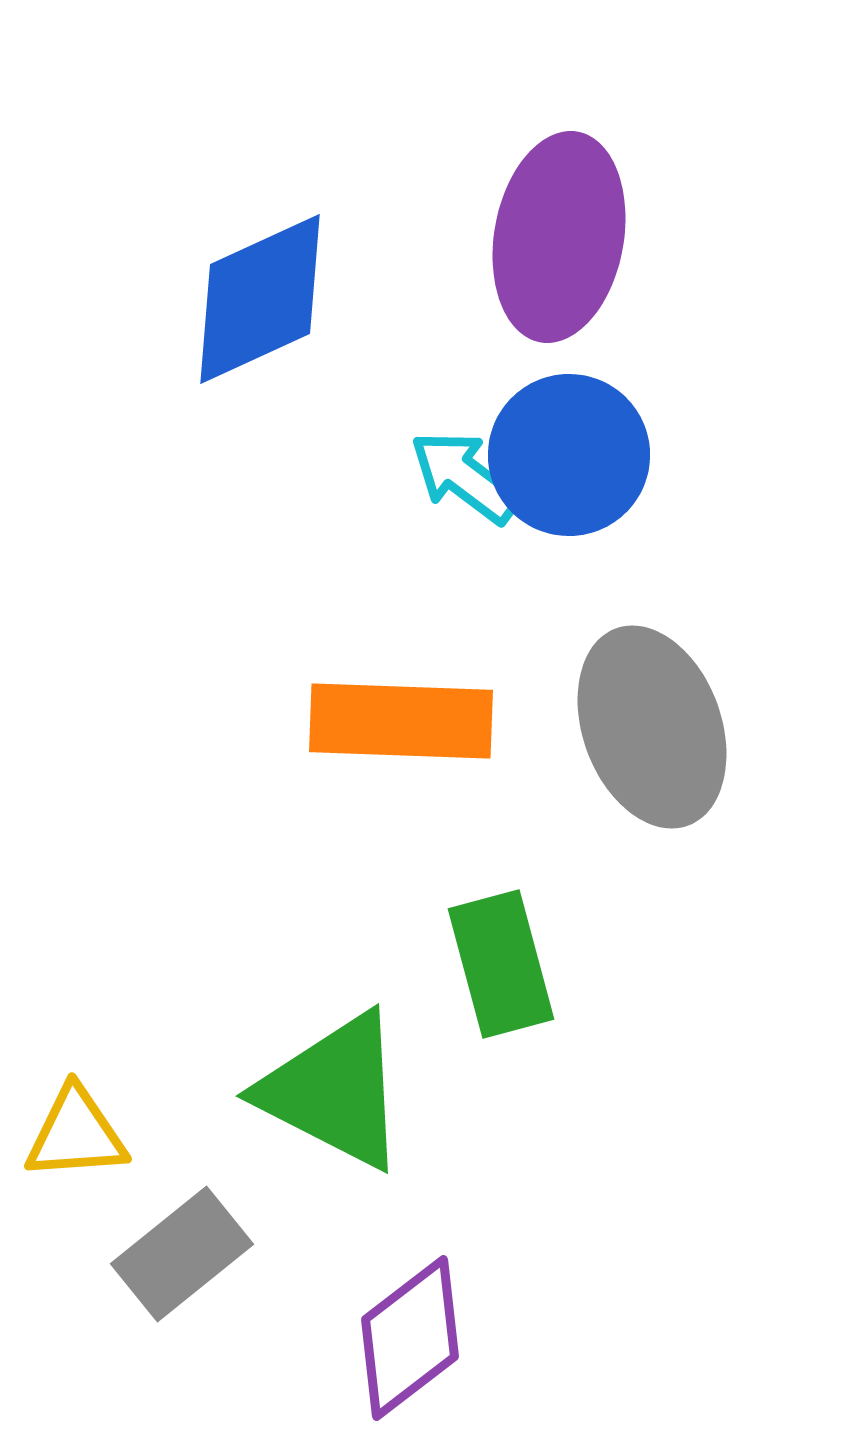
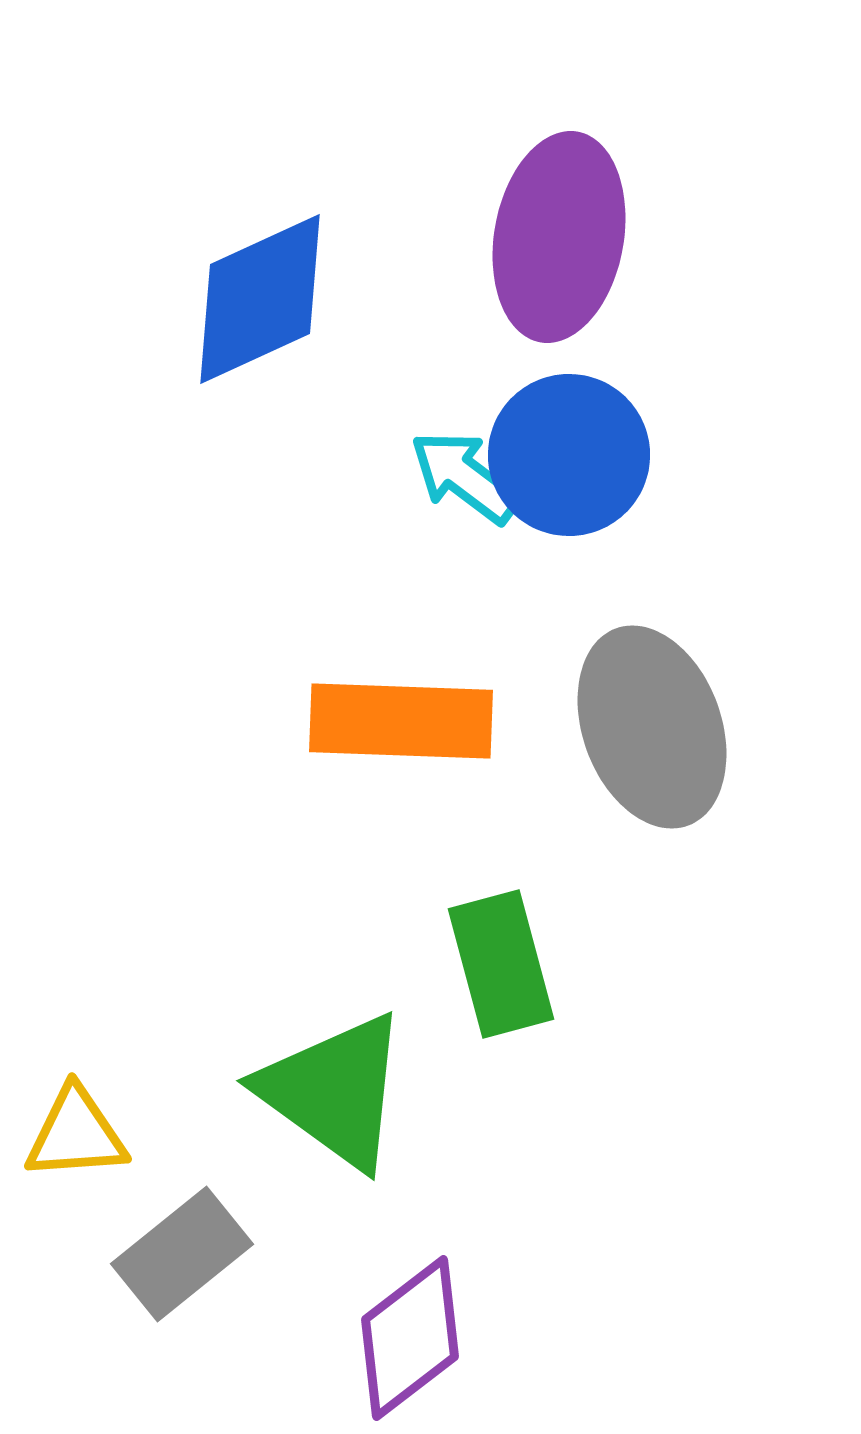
green triangle: rotated 9 degrees clockwise
